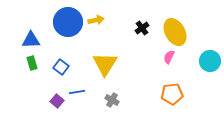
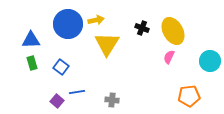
blue circle: moved 2 px down
black cross: rotated 32 degrees counterclockwise
yellow ellipse: moved 2 px left, 1 px up
yellow triangle: moved 2 px right, 20 px up
orange pentagon: moved 17 px right, 2 px down
gray cross: rotated 24 degrees counterclockwise
